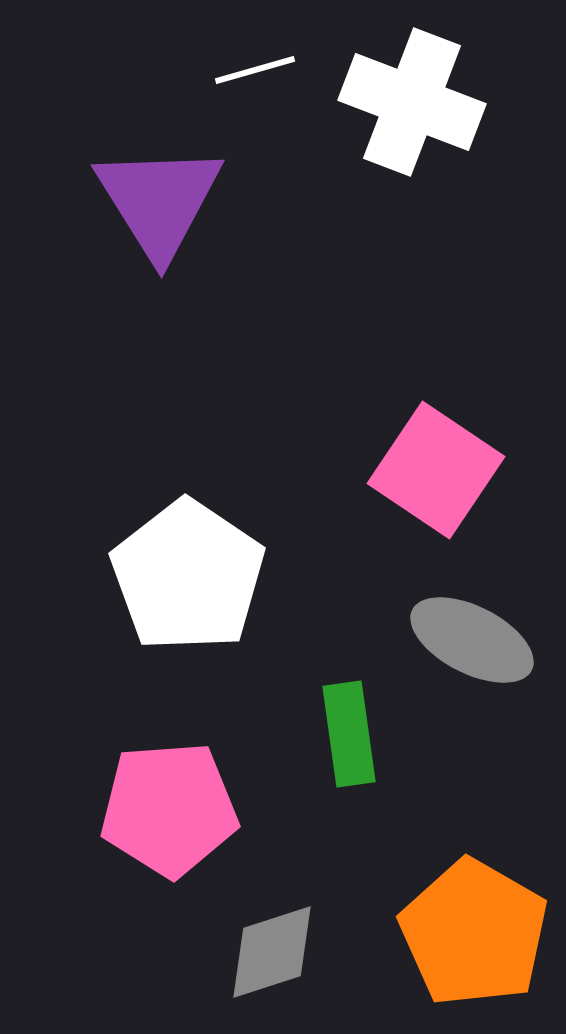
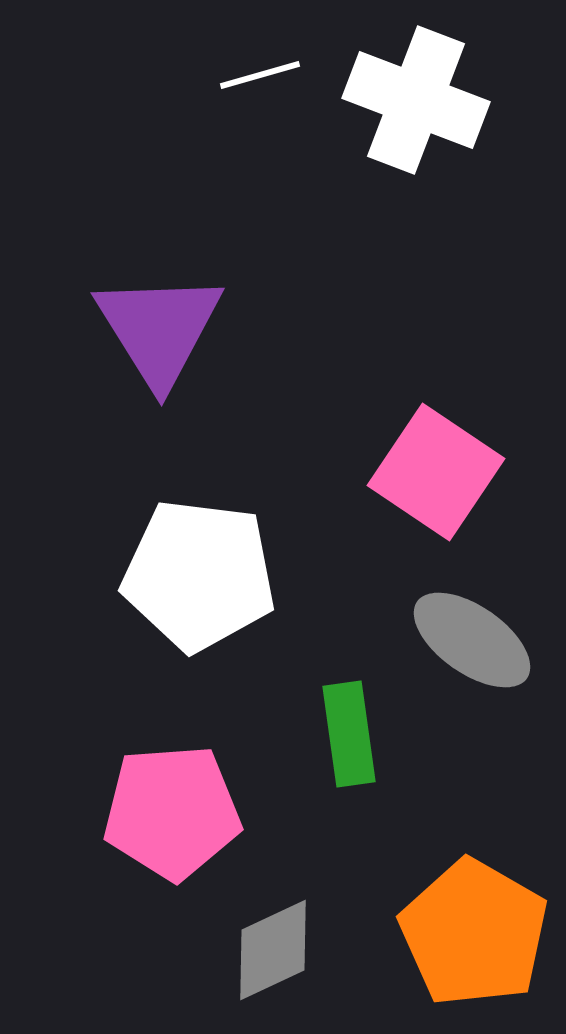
white line: moved 5 px right, 5 px down
white cross: moved 4 px right, 2 px up
purple triangle: moved 128 px down
pink square: moved 2 px down
white pentagon: moved 11 px right, 1 px up; rotated 27 degrees counterclockwise
gray ellipse: rotated 8 degrees clockwise
pink pentagon: moved 3 px right, 3 px down
gray diamond: moved 1 px right, 2 px up; rotated 7 degrees counterclockwise
